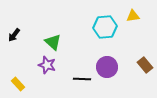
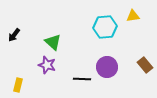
yellow rectangle: moved 1 px down; rotated 56 degrees clockwise
